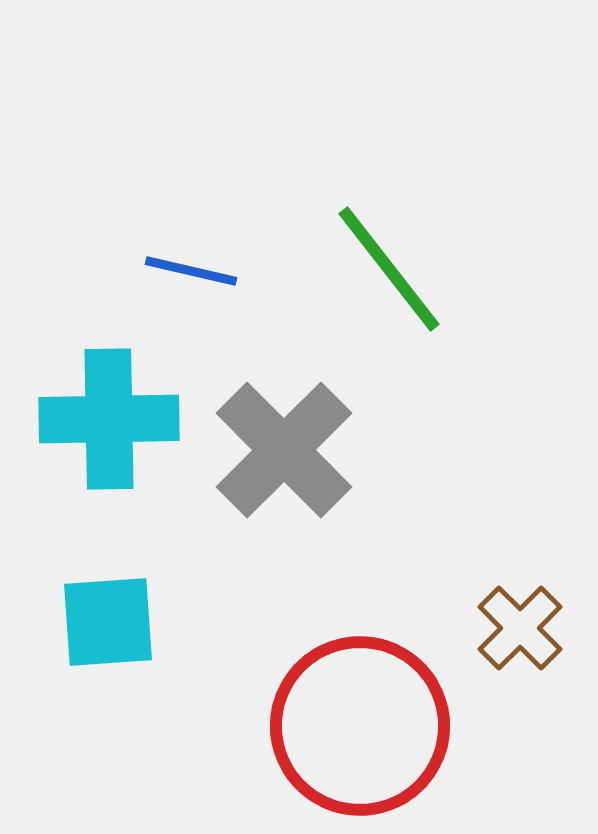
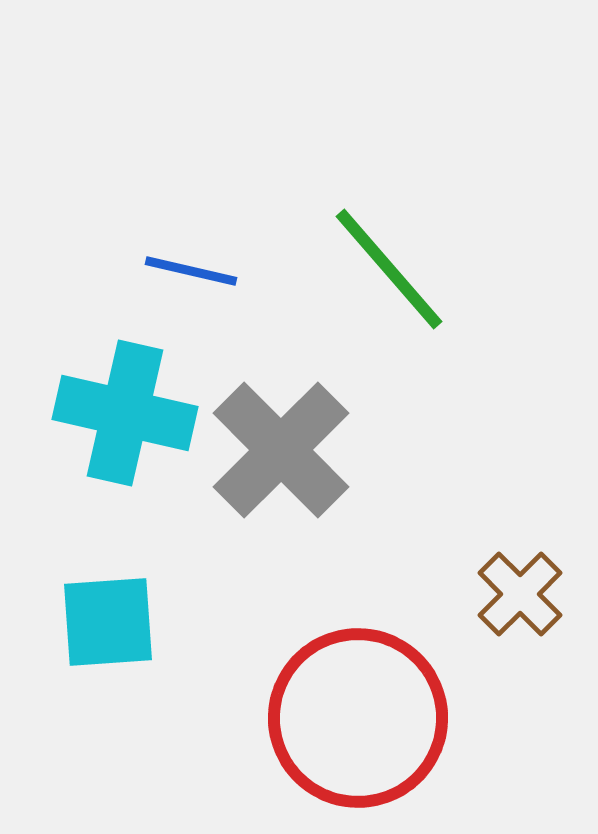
green line: rotated 3 degrees counterclockwise
cyan cross: moved 16 px right, 6 px up; rotated 14 degrees clockwise
gray cross: moved 3 px left
brown cross: moved 34 px up
red circle: moved 2 px left, 8 px up
